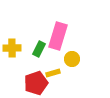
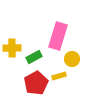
green rectangle: moved 5 px left, 8 px down; rotated 35 degrees clockwise
yellow rectangle: moved 6 px right, 3 px down
red pentagon: rotated 10 degrees counterclockwise
